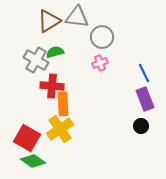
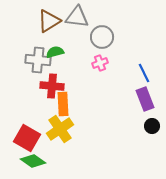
gray cross: moved 2 px right; rotated 25 degrees counterclockwise
black circle: moved 11 px right
